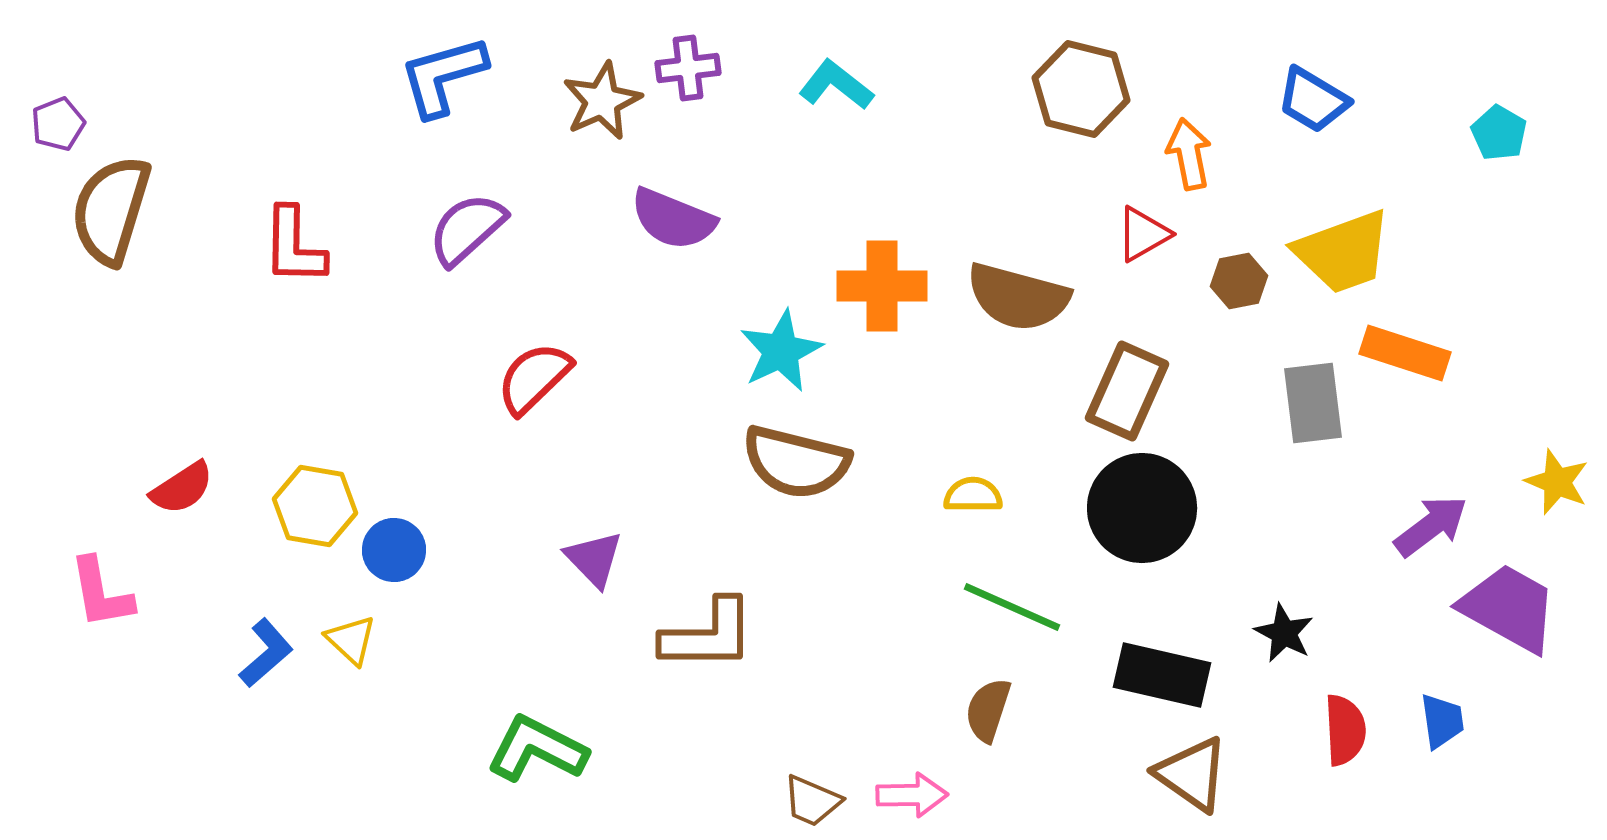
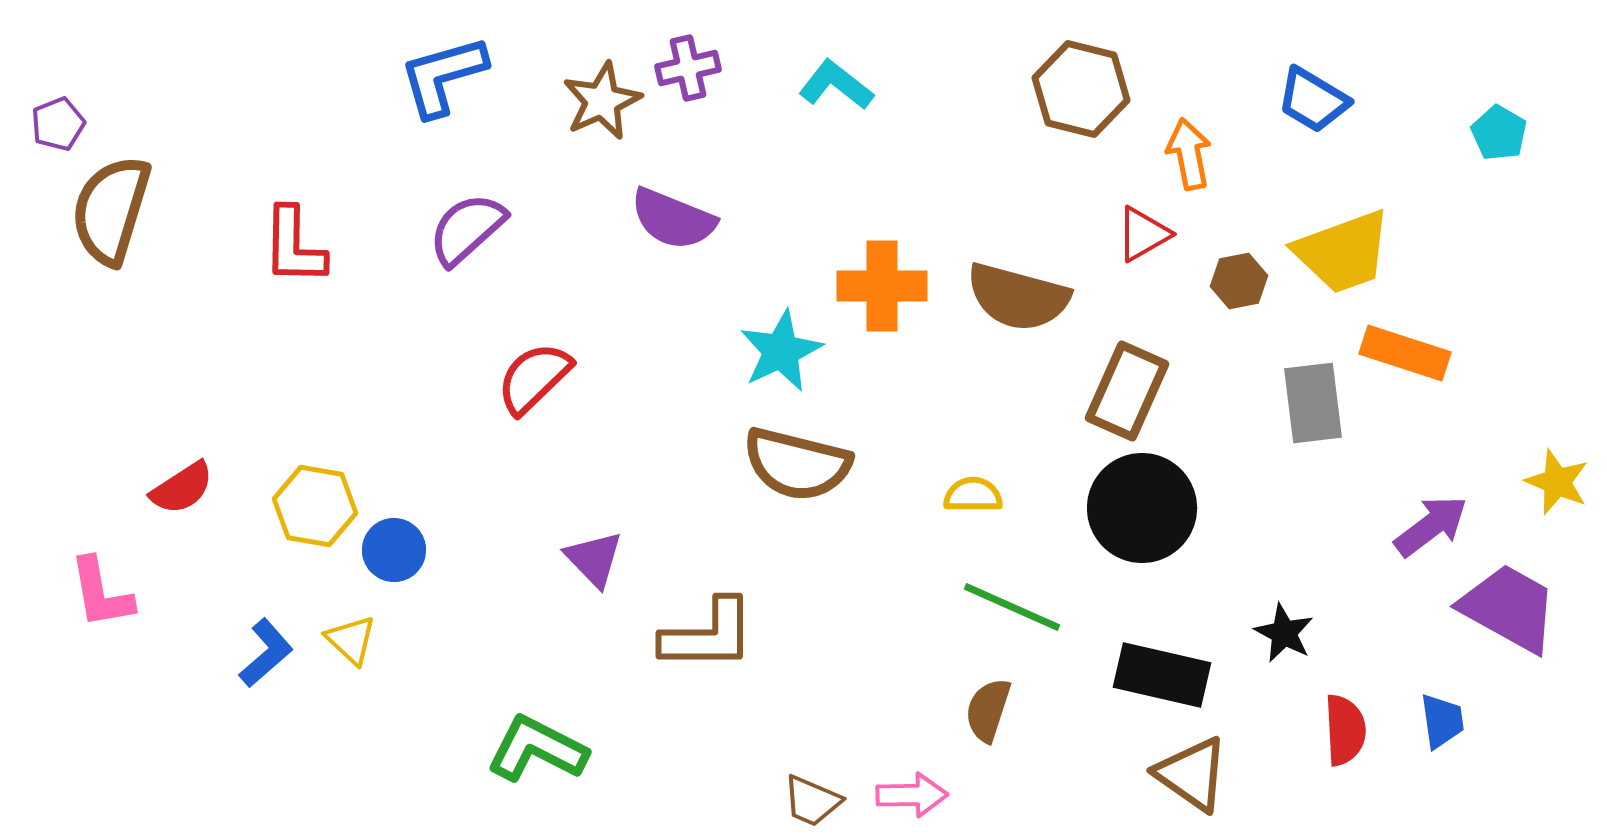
purple cross at (688, 68): rotated 6 degrees counterclockwise
brown semicircle at (796, 462): moved 1 px right, 2 px down
